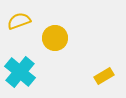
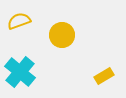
yellow circle: moved 7 px right, 3 px up
